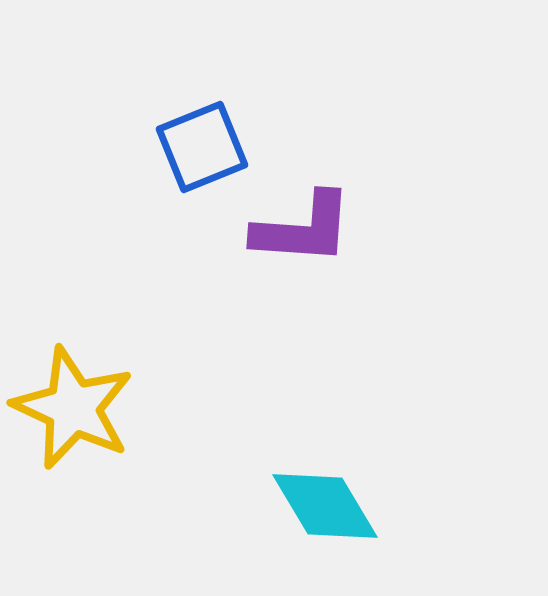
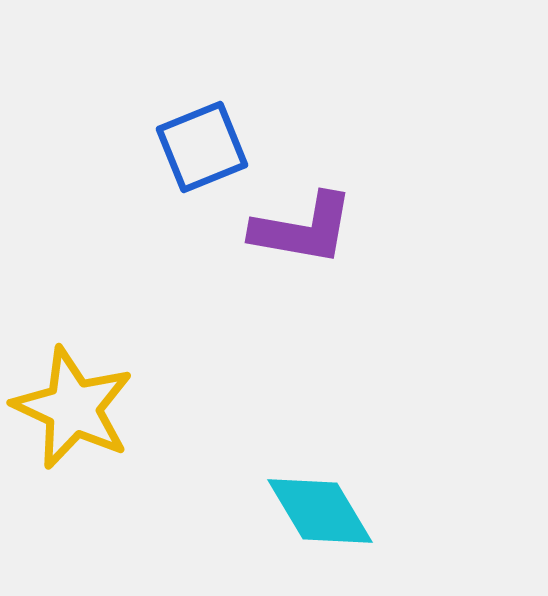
purple L-shape: rotated 6 degrees clockwise
cyan diamond: moved 5 px left, 5 px down
